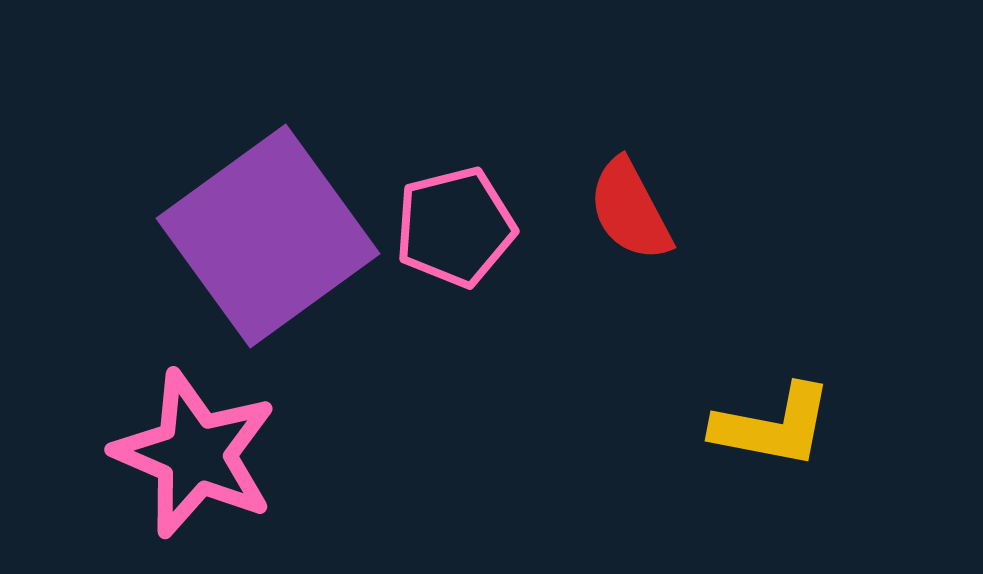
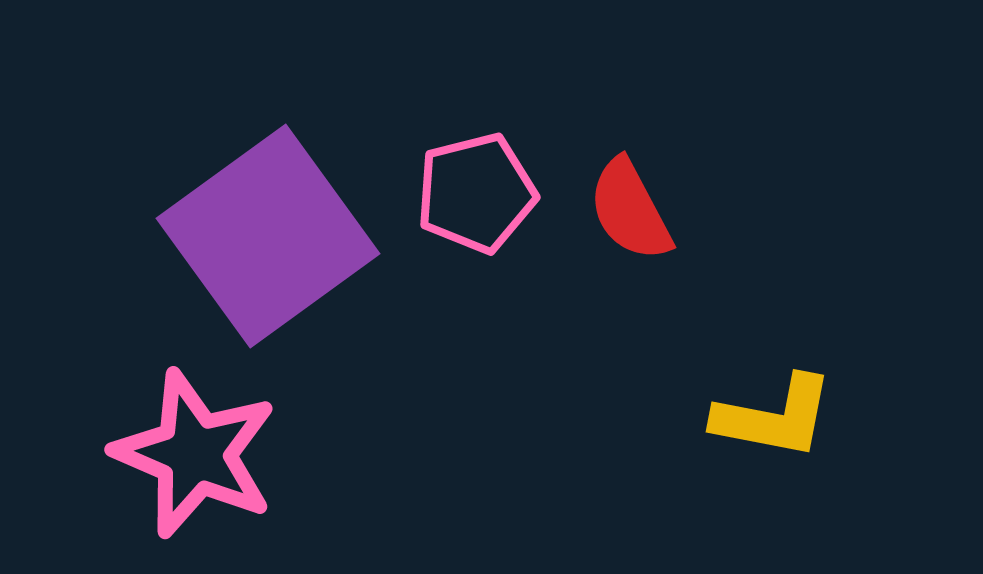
pink pentagon: moved 21 px right, 34 px up
yellow L-shape: moved 1 px right, 9 px up
